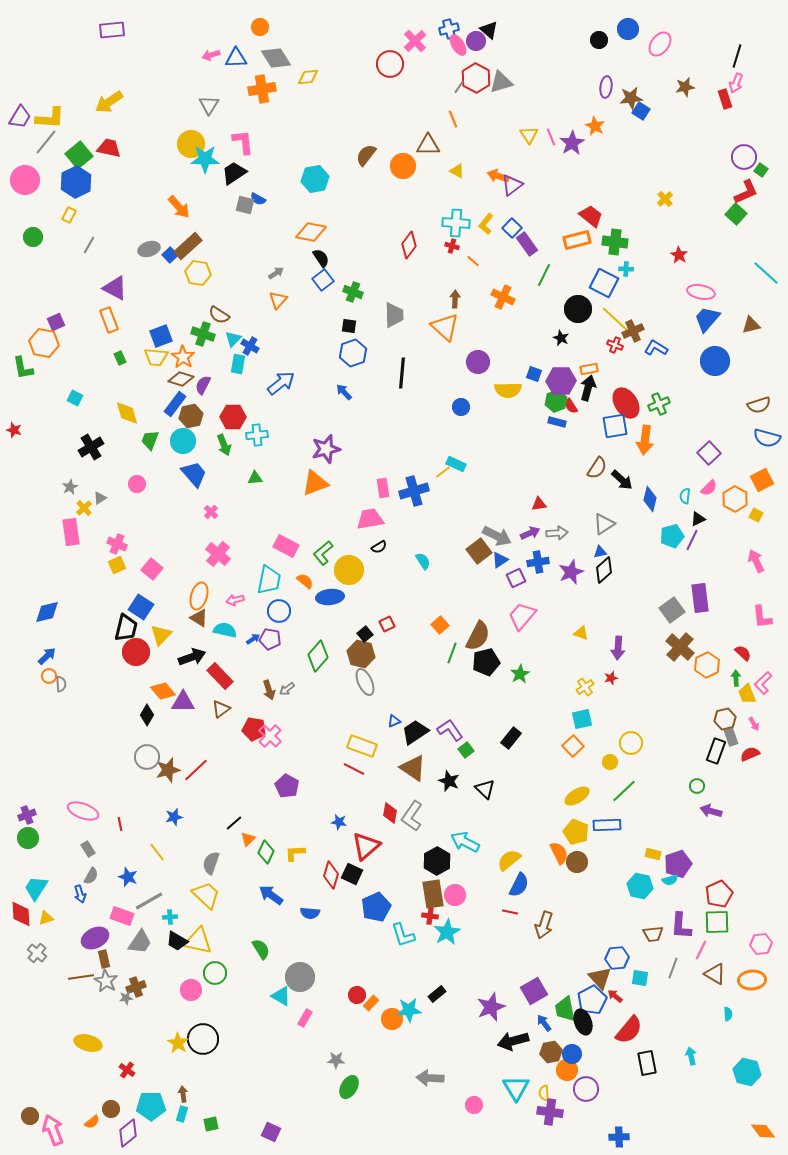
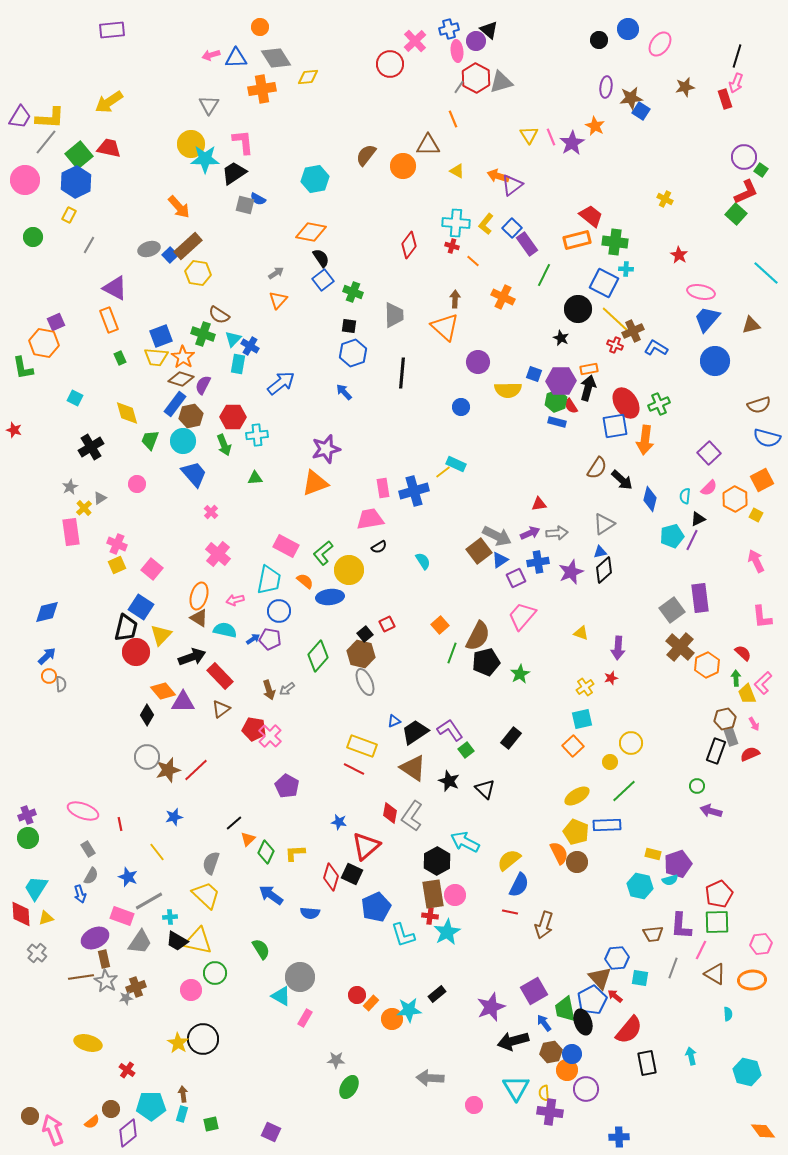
pink ellipse at (458, 45): moved 1 px left, 6 px down; rotated 25 degrees clockwise
yellow cross at (665, 199): rotated 21 degrees counterclockwise
red diamond at (331, 875): moved 2 px down
